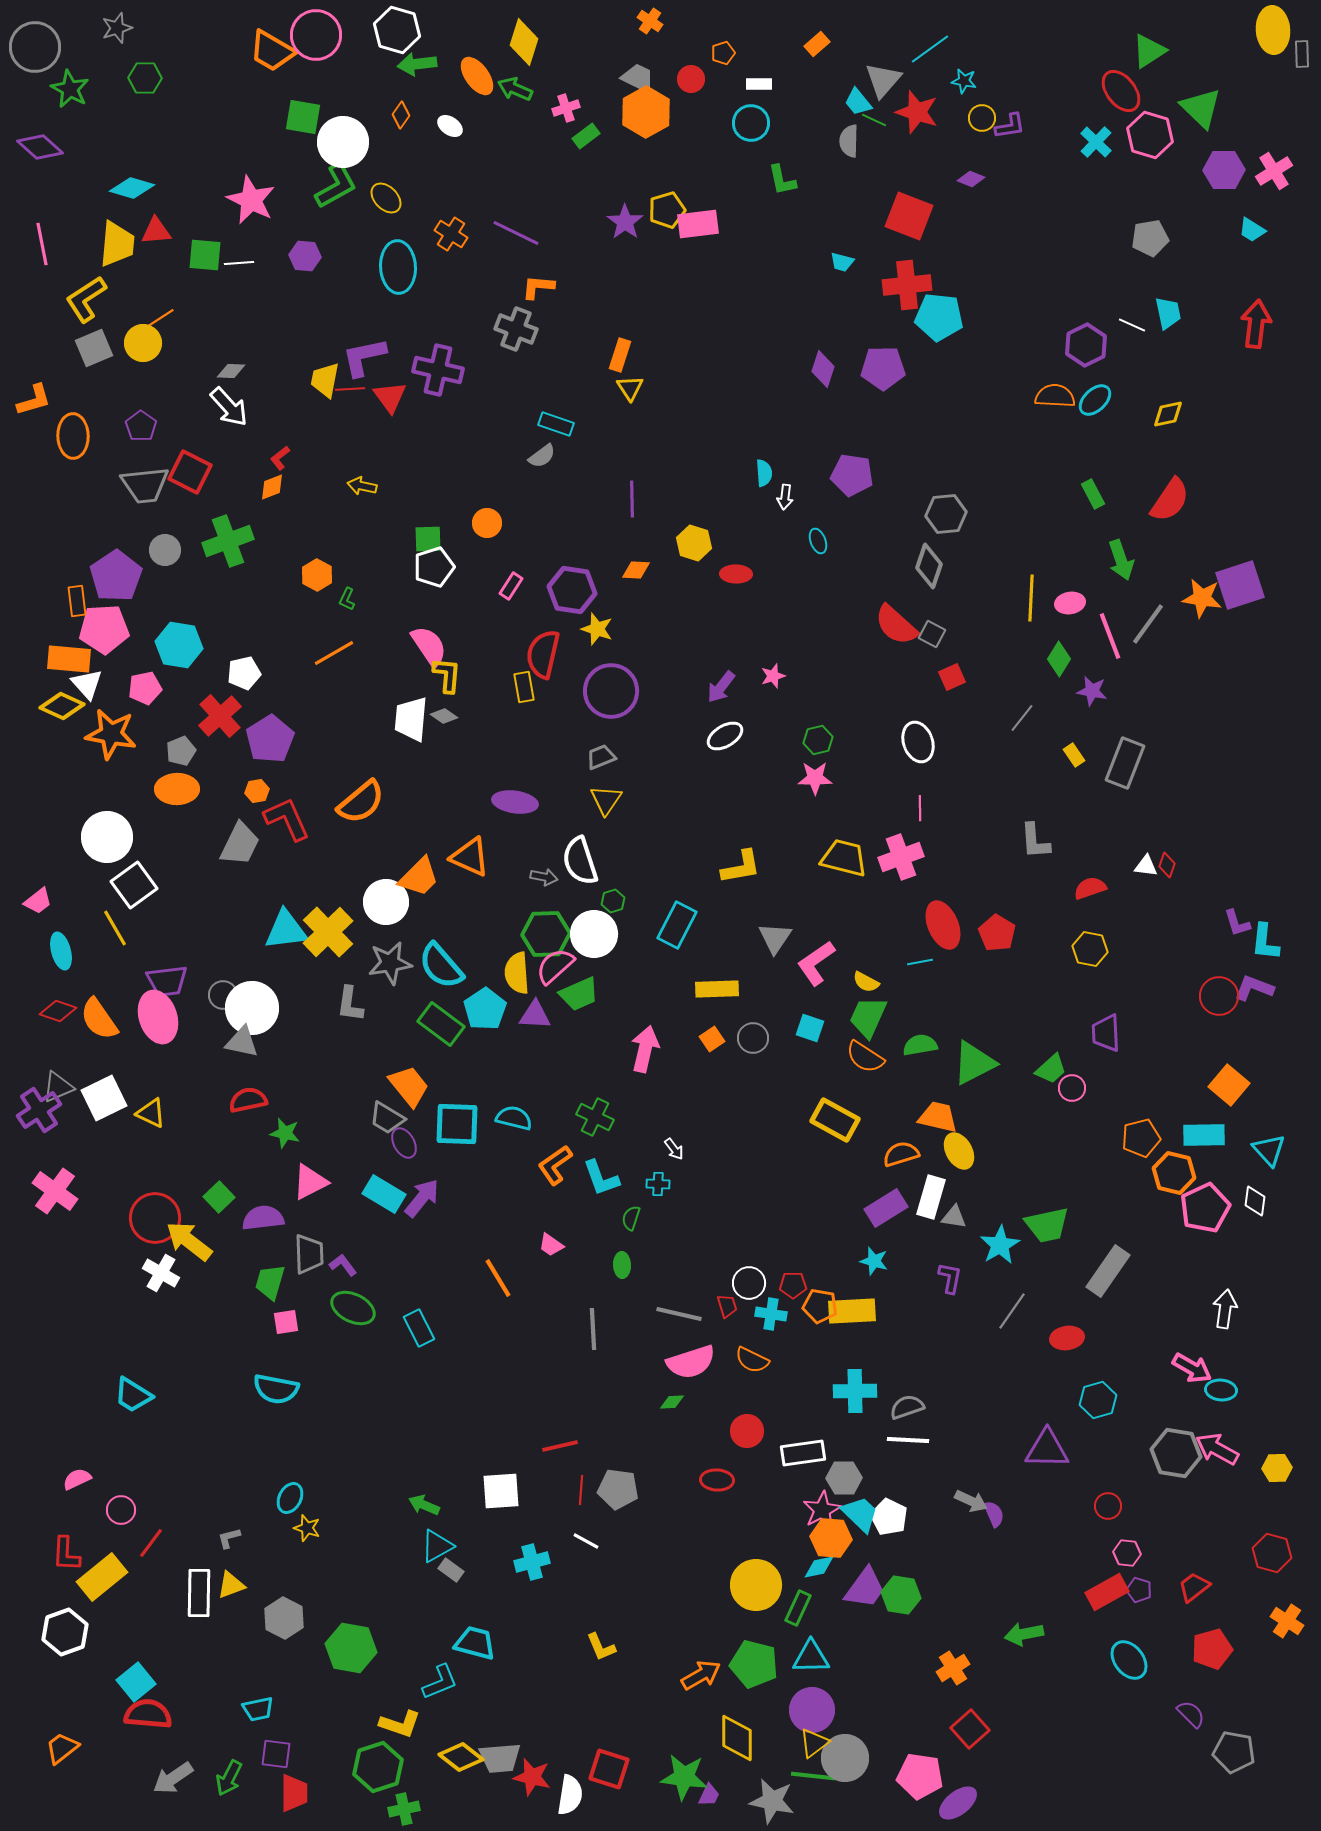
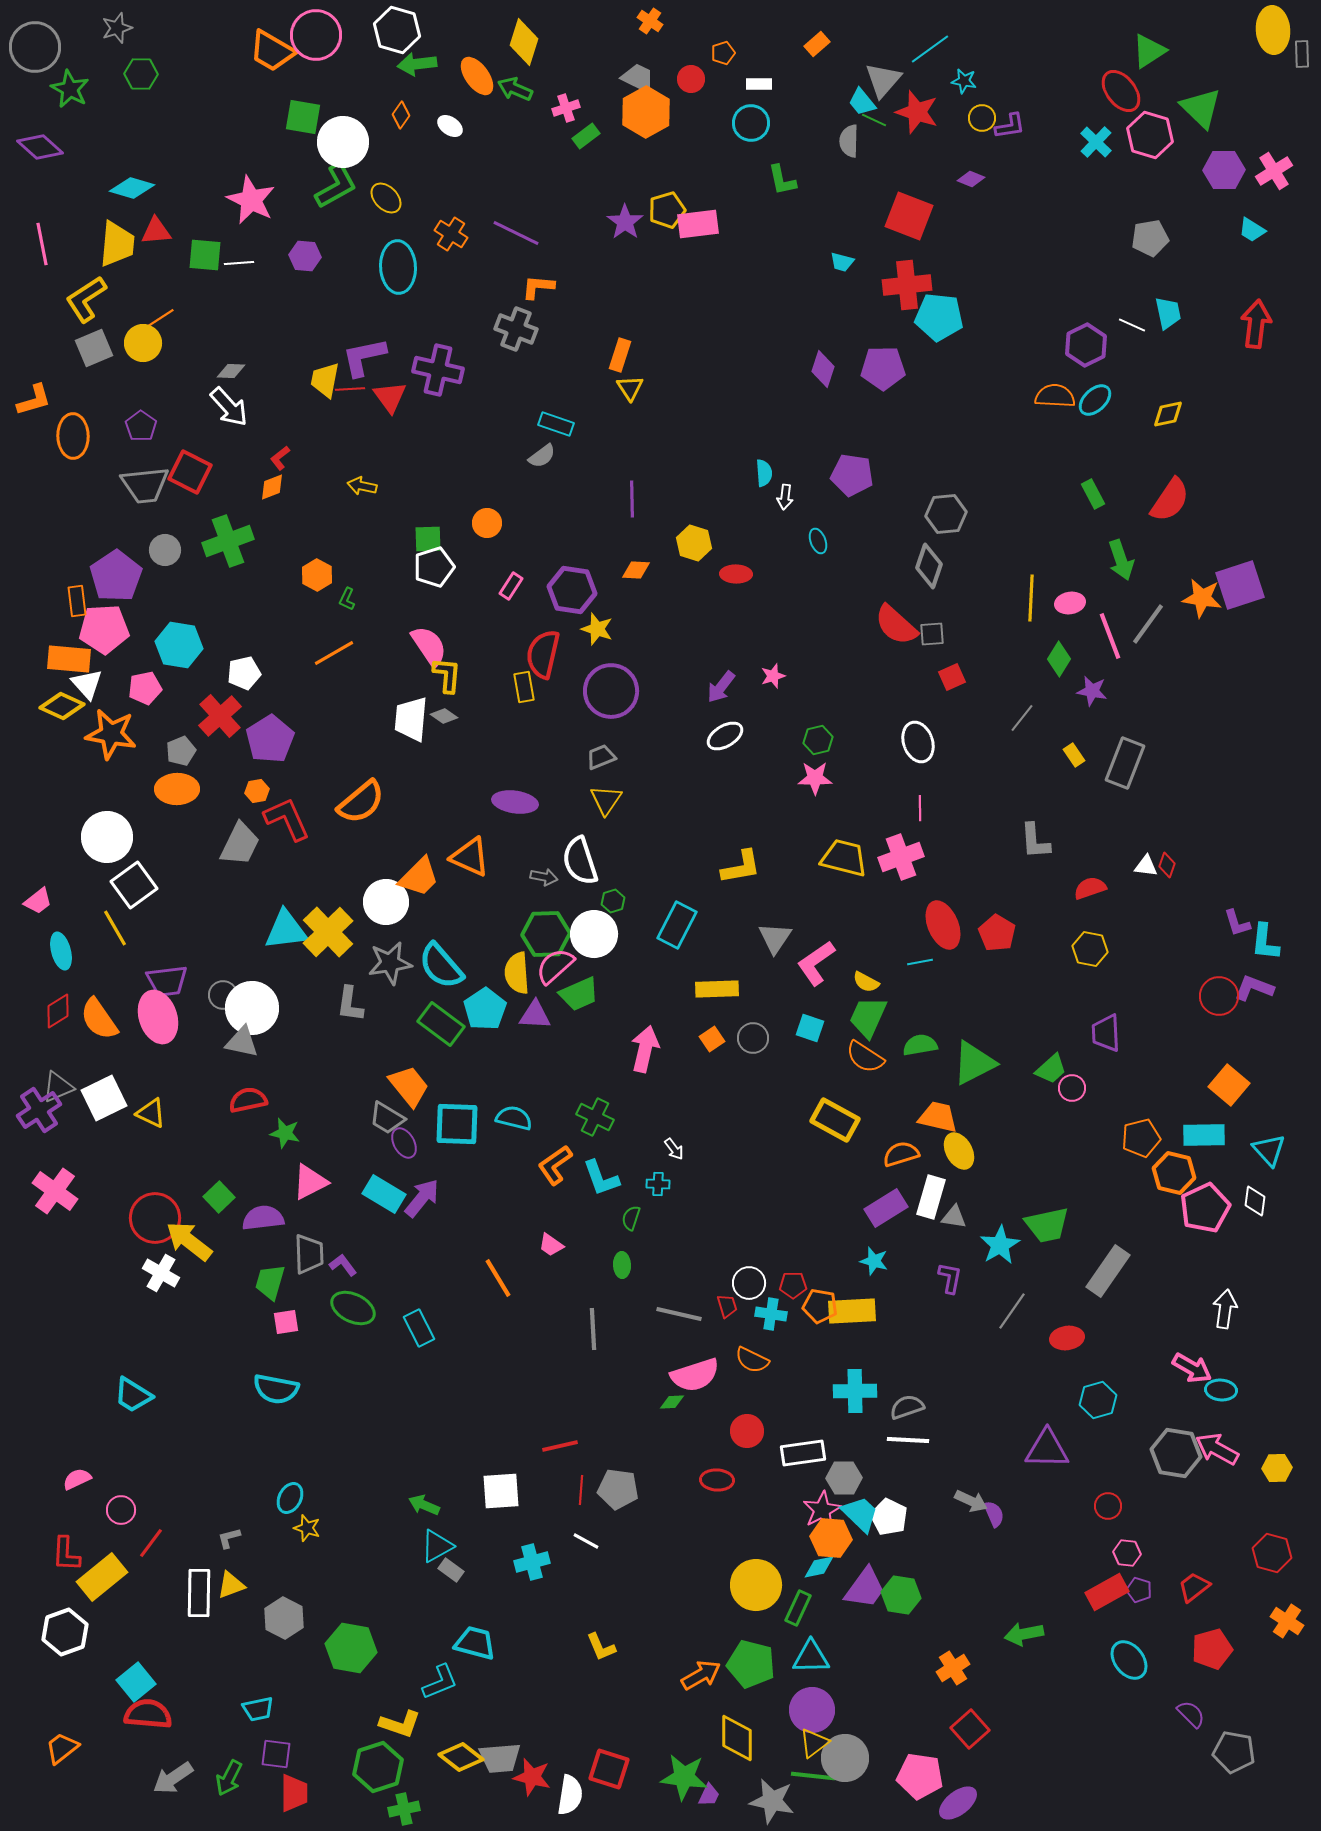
green hexagon at (145, 78): moved 4 px left, 4 px up
cyan trapezoid at (858, 102): moved 4 px right
gray square at (932, 634): rotated 32 degrees counterclockwise
red diamond at (58, 1011): rotated 51 degrees counterclockwise
pink semicircle at (691, 1362): moved 4 px right, 13 px down
green pentagon at (754, 1664): moved 3 px left
